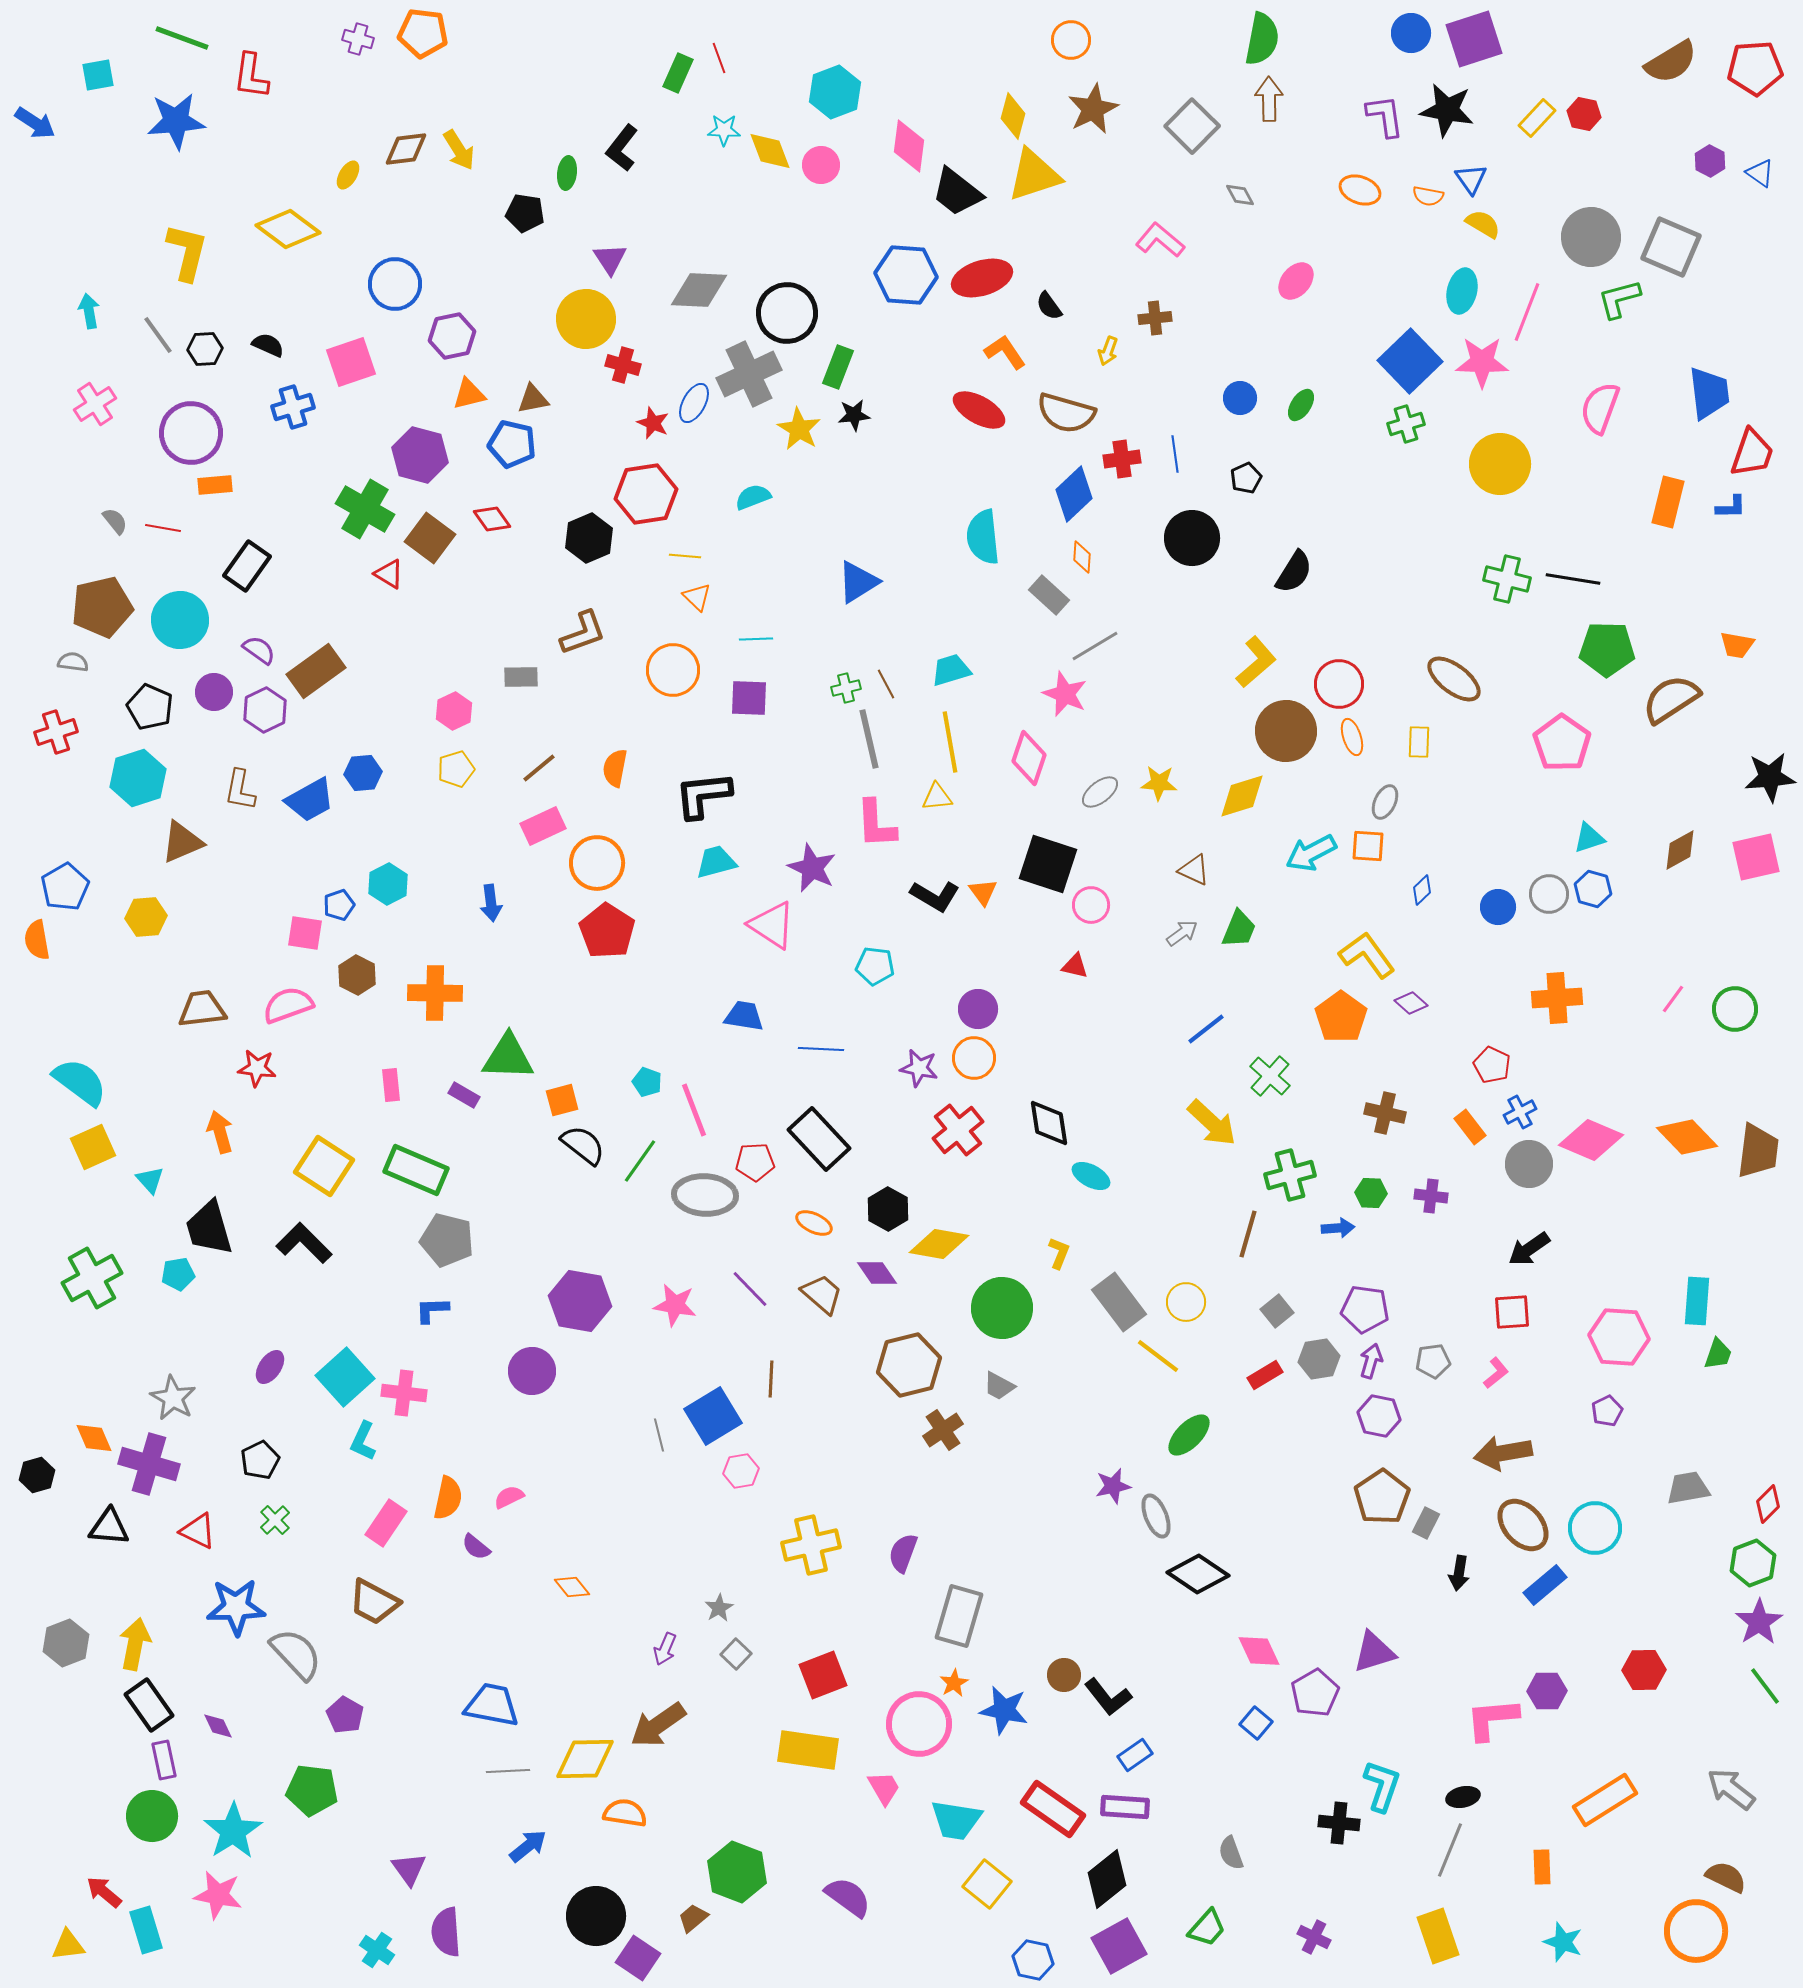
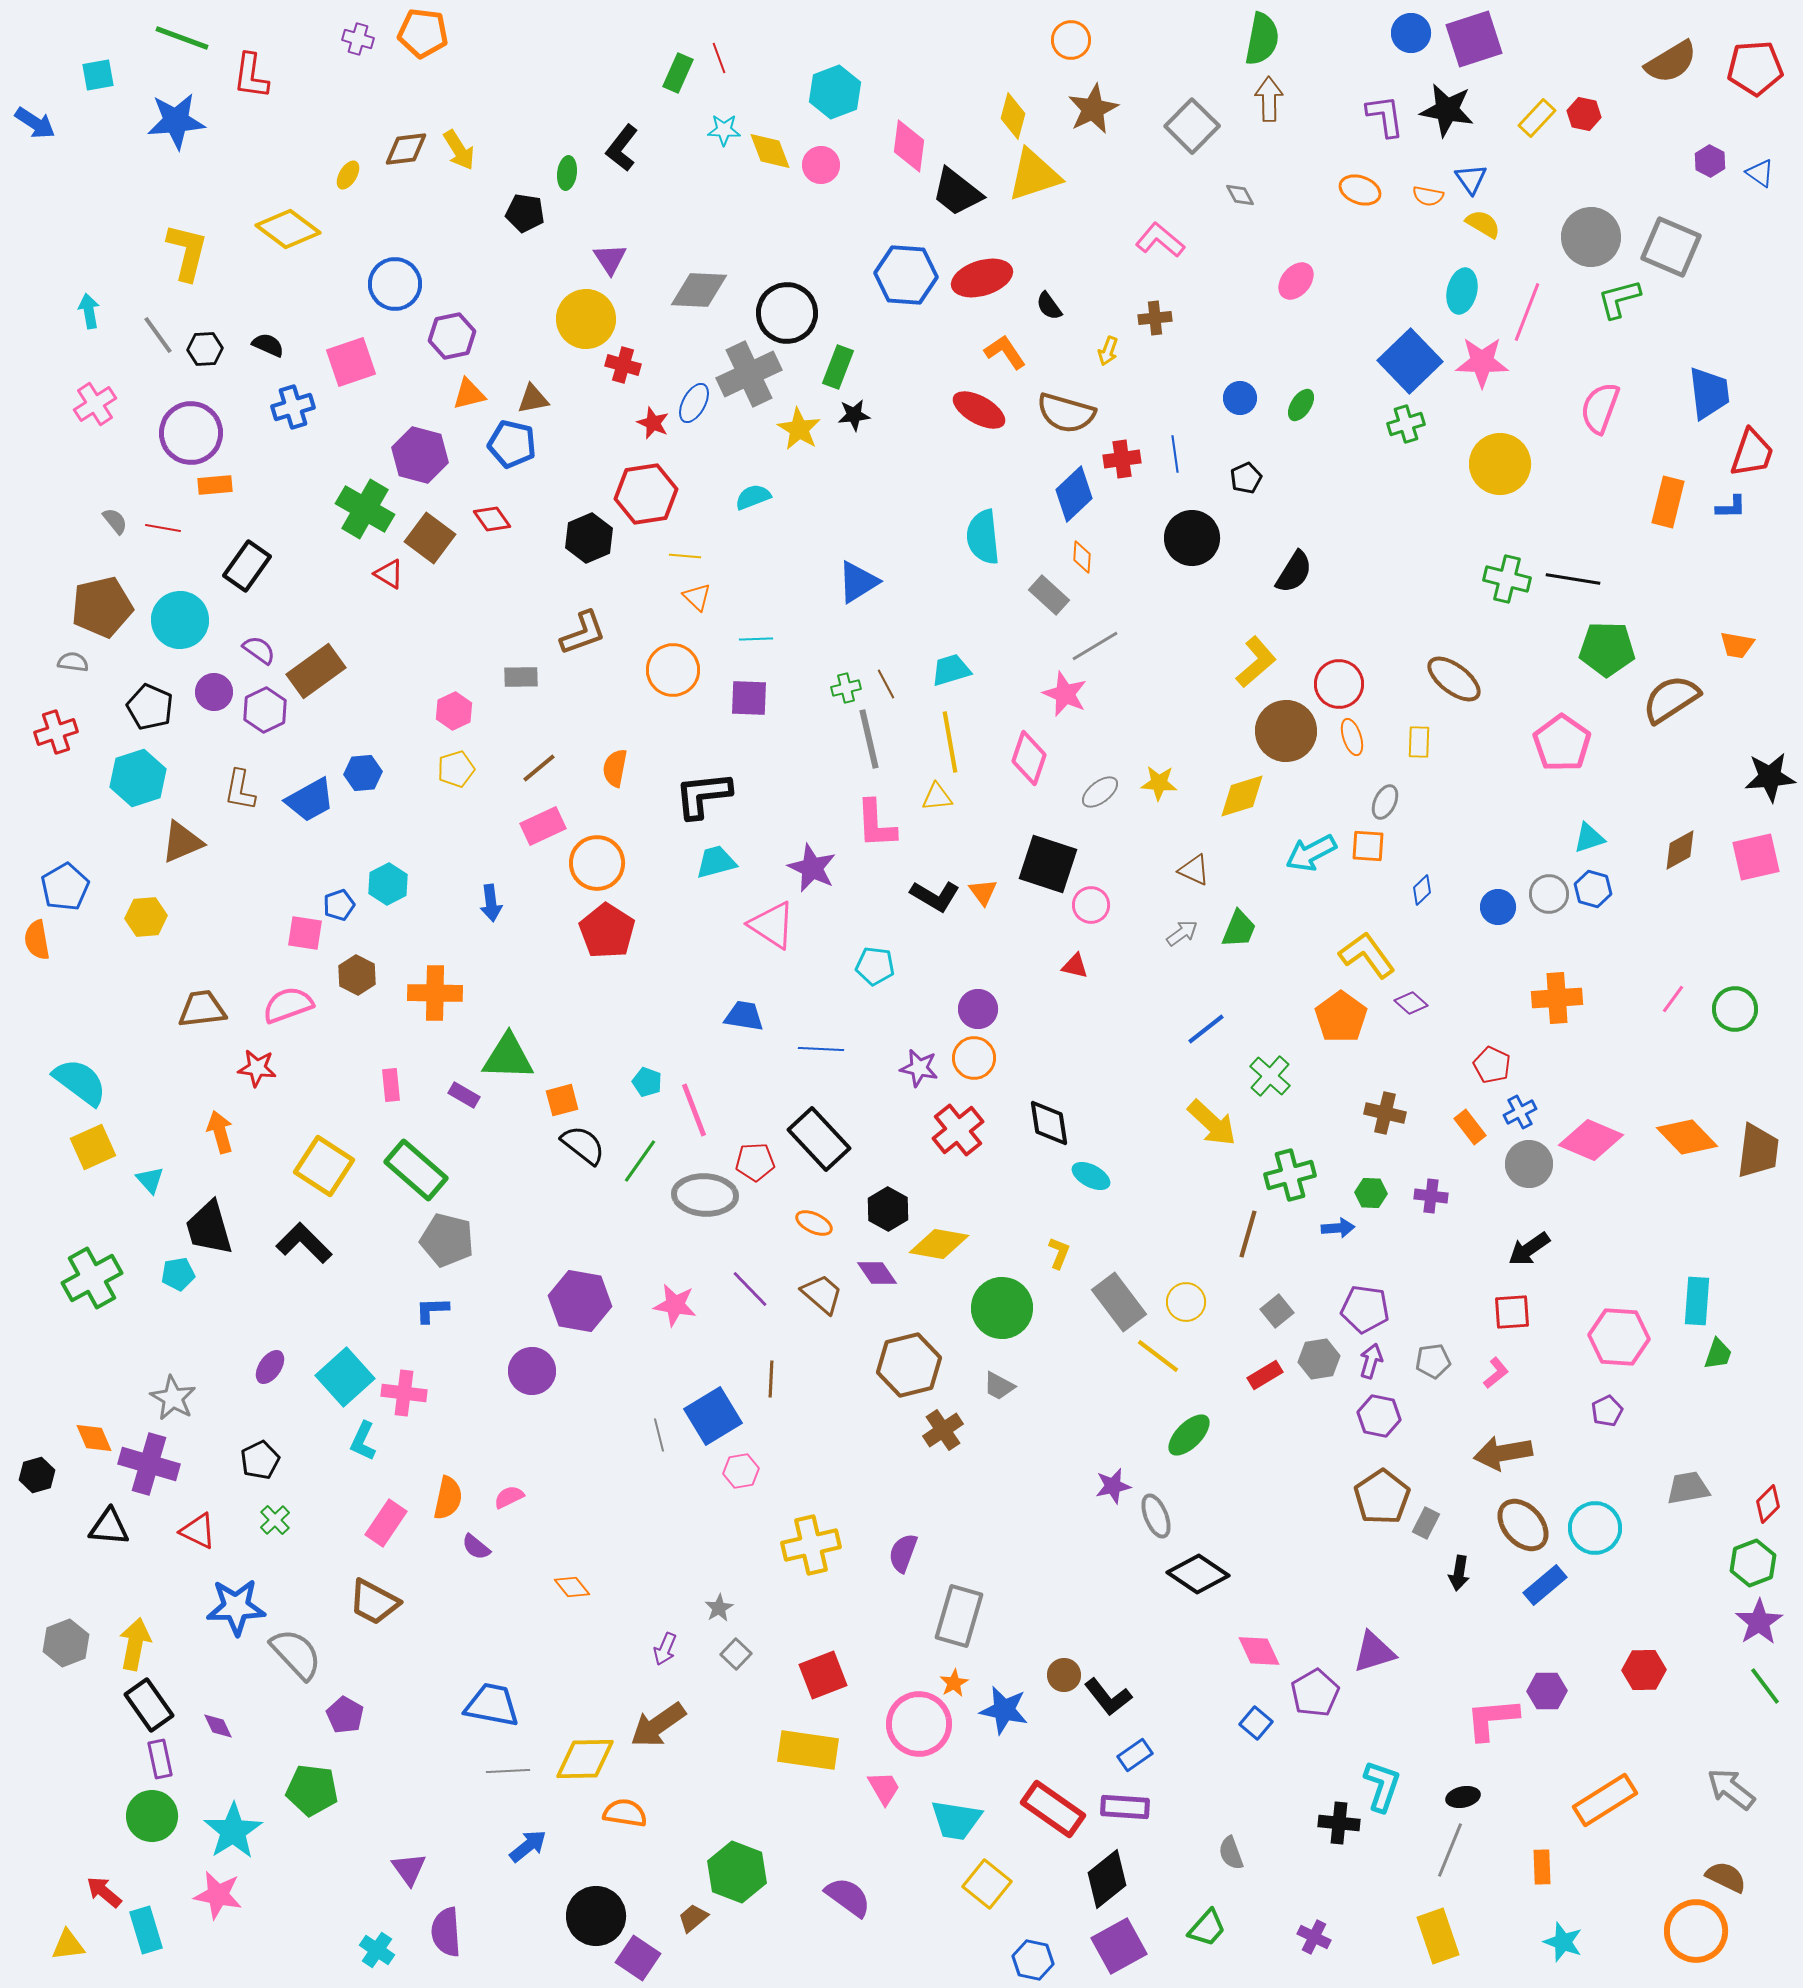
green rectangle at (416, 1170): rotated 18 degrees clockwise
purple rectangle at (164, 1760): moved 4 px left, 1 px up
